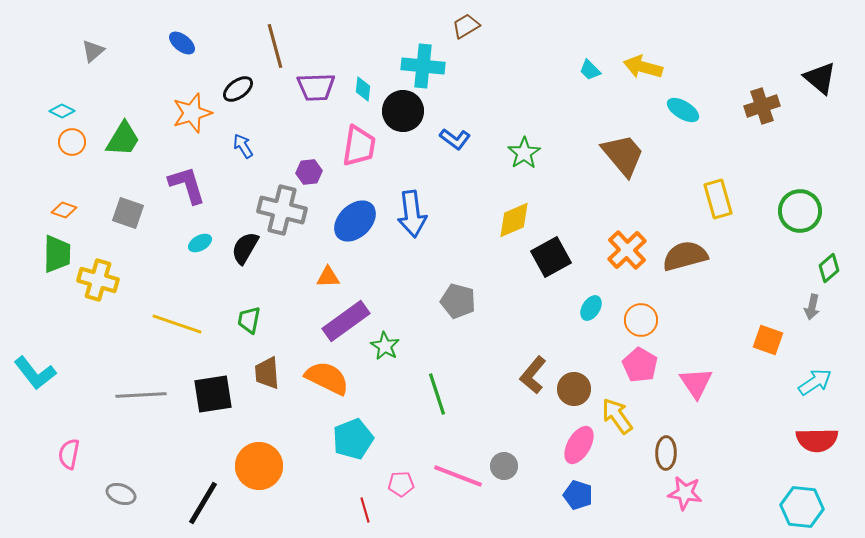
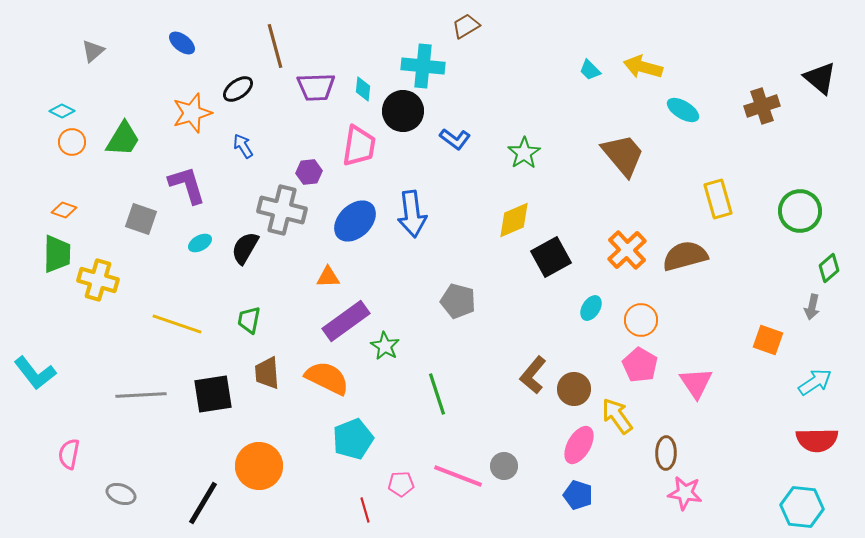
gray square at (128, 213): moved 13 px right, 6 px down
